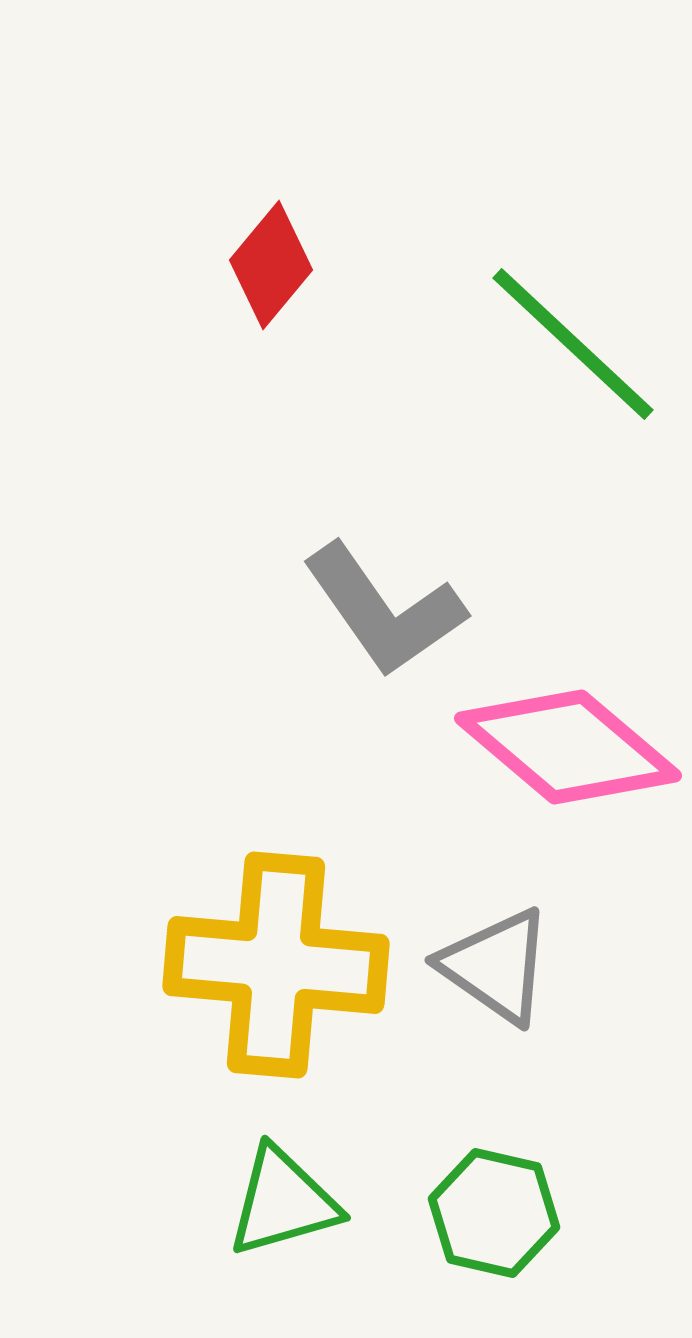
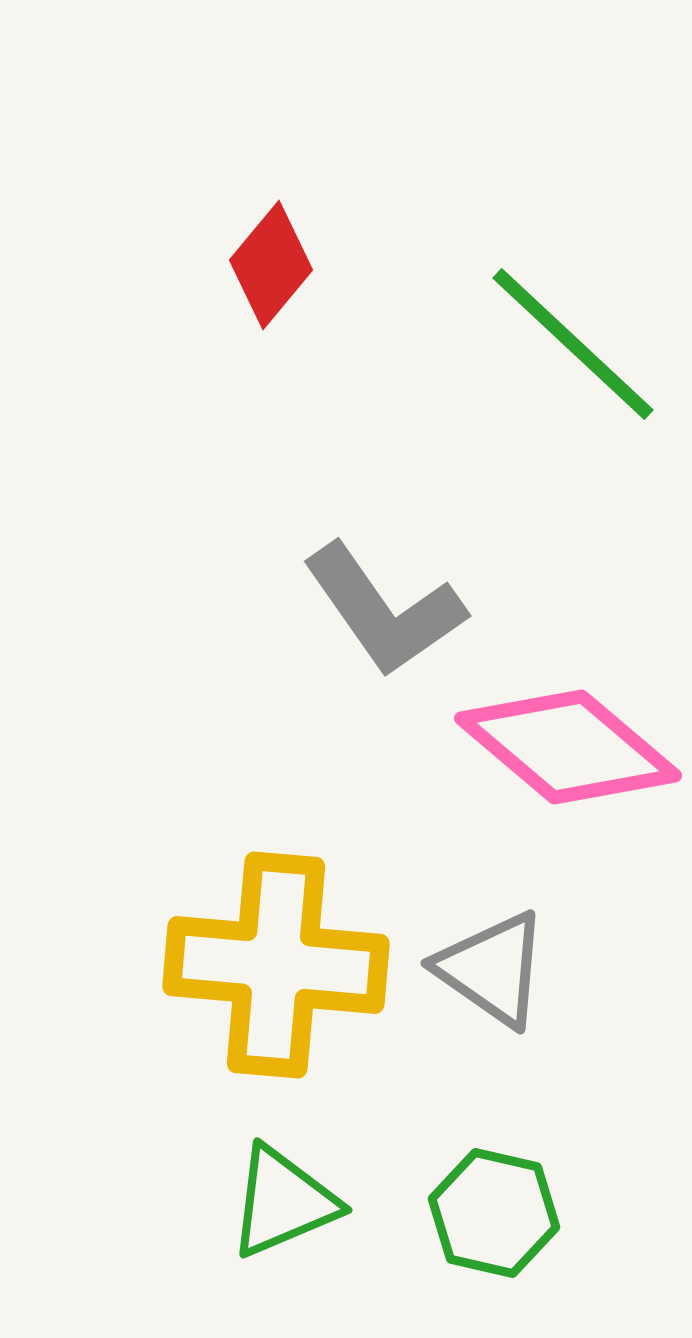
gray triangle: moved 4 px left, 3 px down
green triangle: rotated 7 degrees counterclockwise
